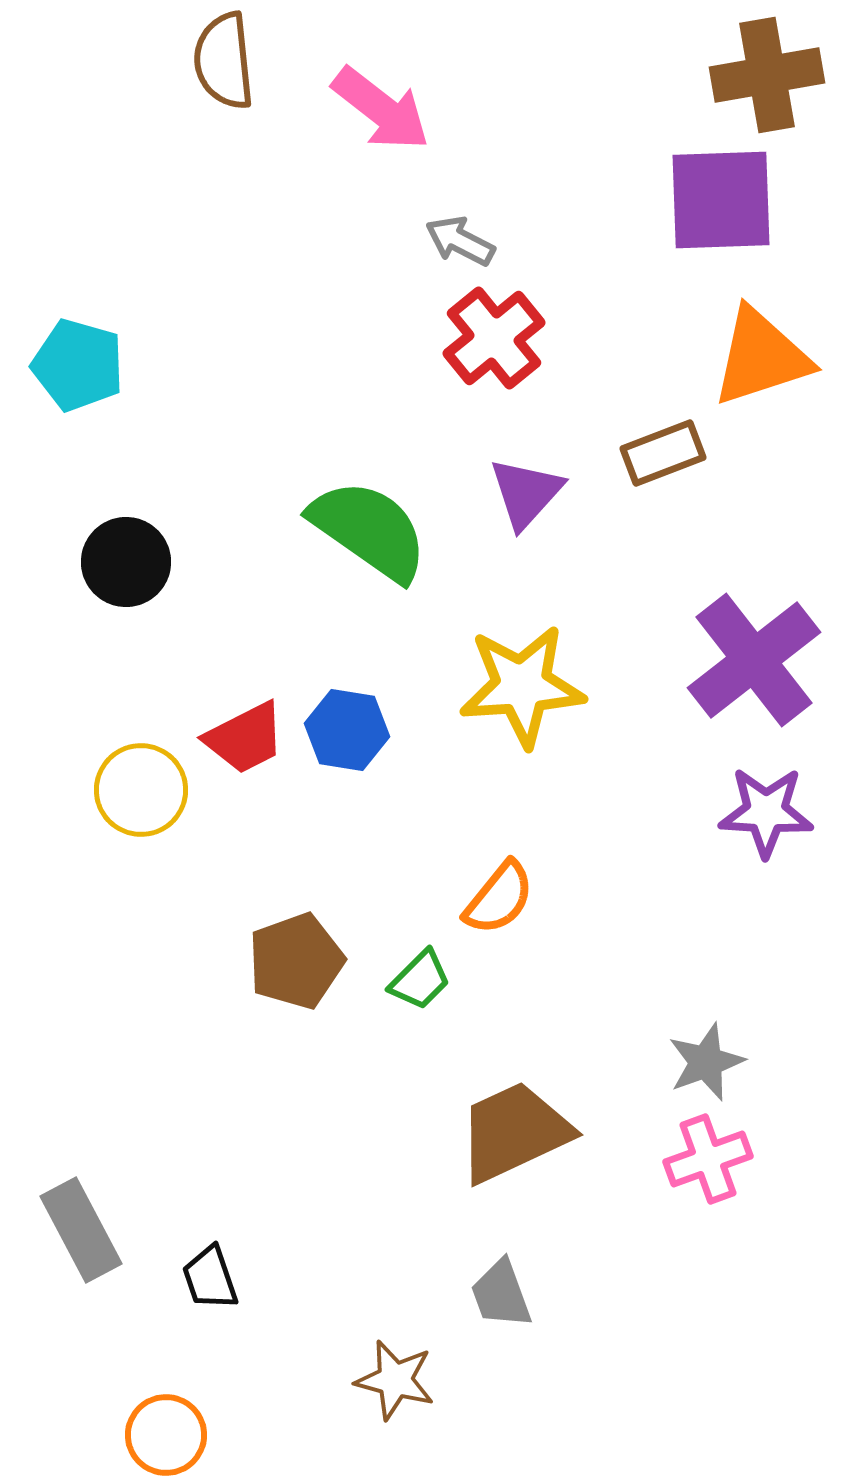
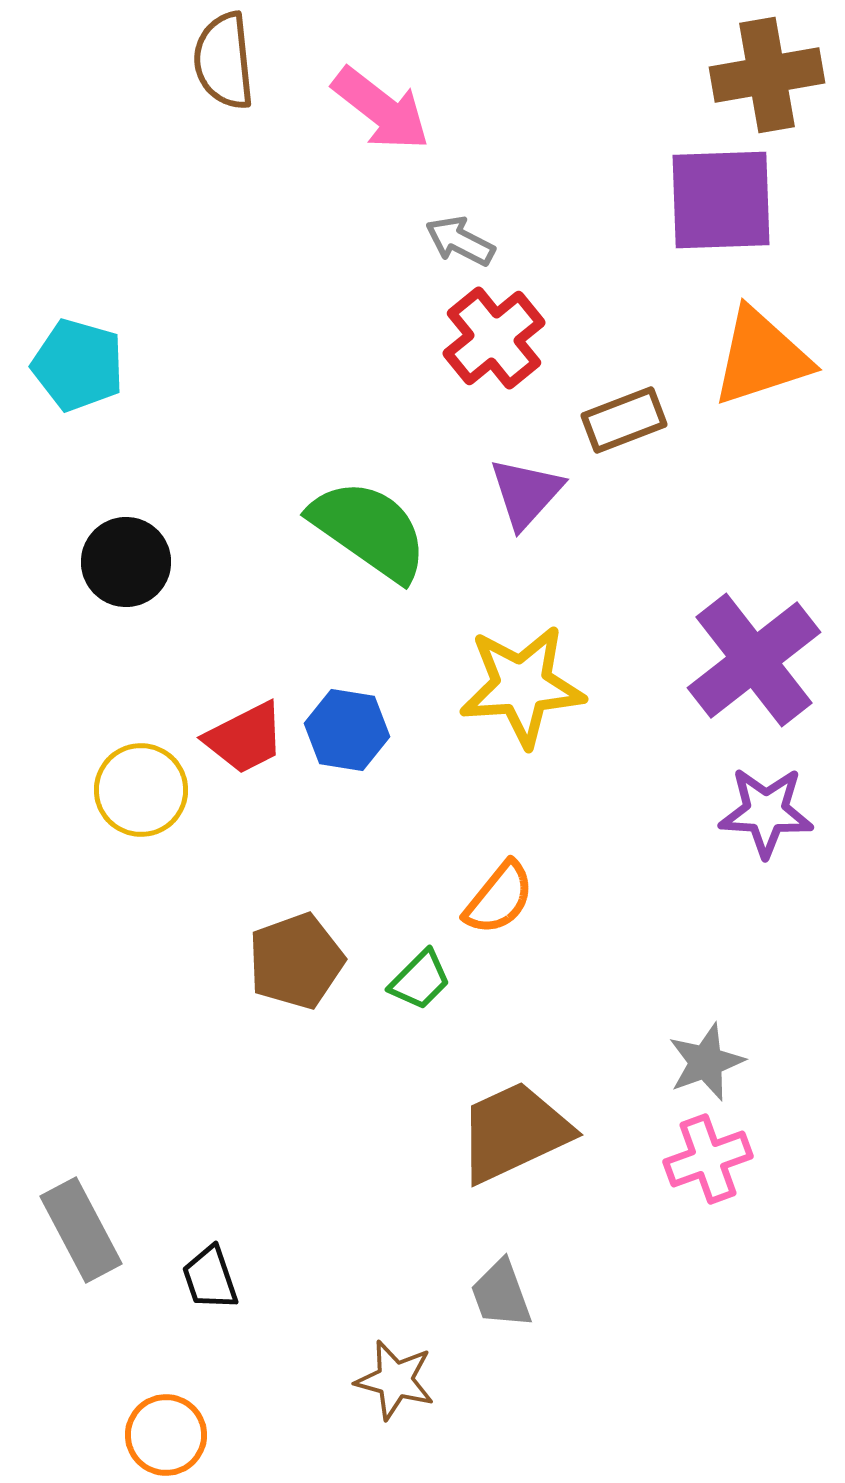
brown rectangle: moved 39 px left, 33 px up
